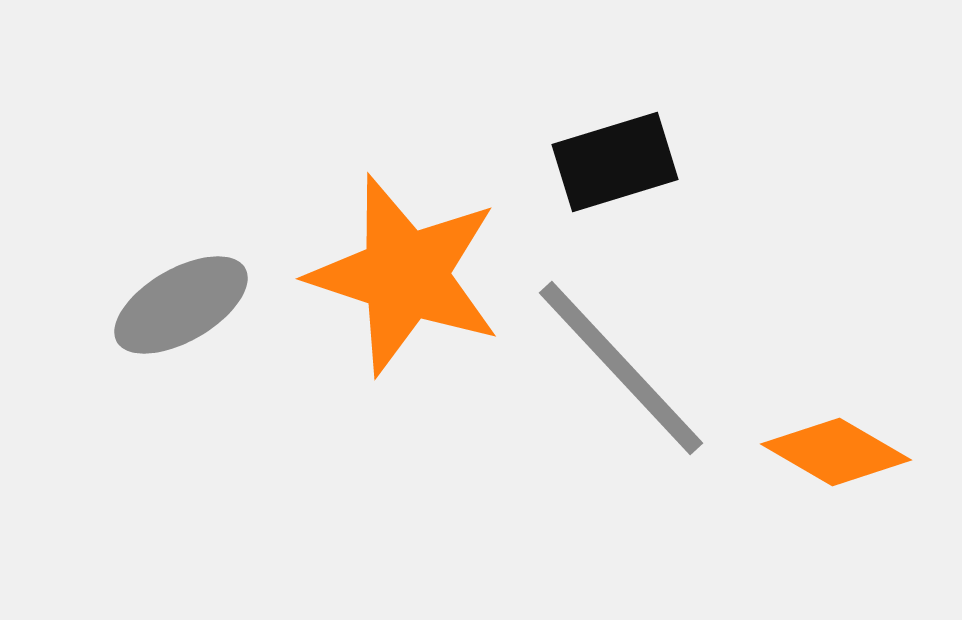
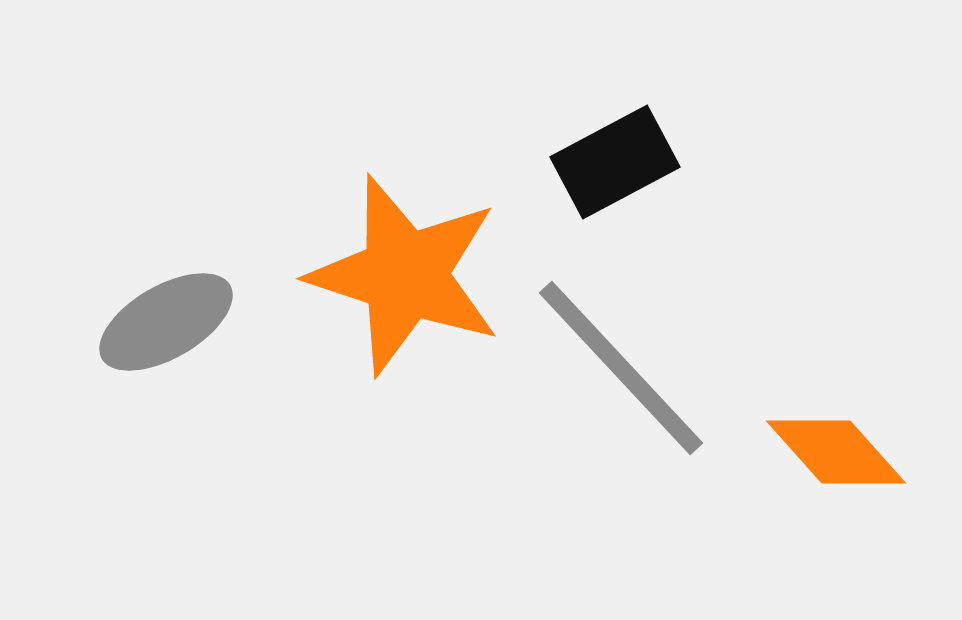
black rectangle: rotated 11 degrees counterclockwise
gray ellipse: moved 15 px left, 17 px down
orange diamond: rotated 18 degrees clockwise
